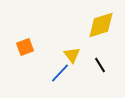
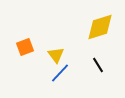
yellow diamond: moved 1 px left, 2 px down
yellow triangle: moved 16 px left
black line: moved 2 px left
